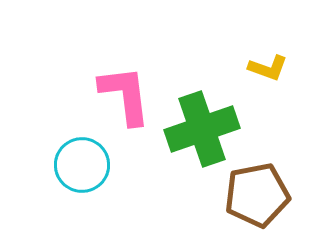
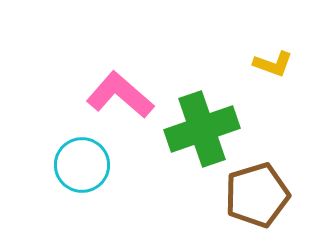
yellow L-shape: moved 5 px right, 4 px up
pink L-shape: moved 5 px left; rotated 42 degrees counterclockwise
brown pentagon: rotated 6 degrees counterclockwise
